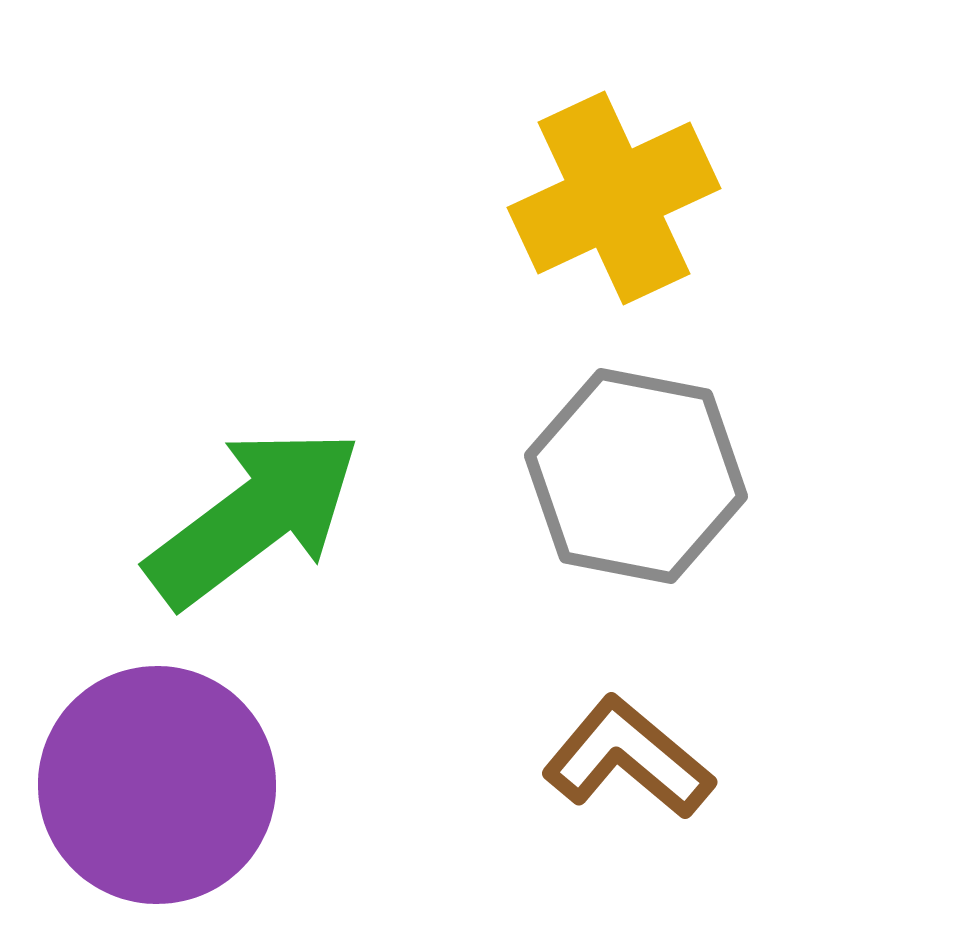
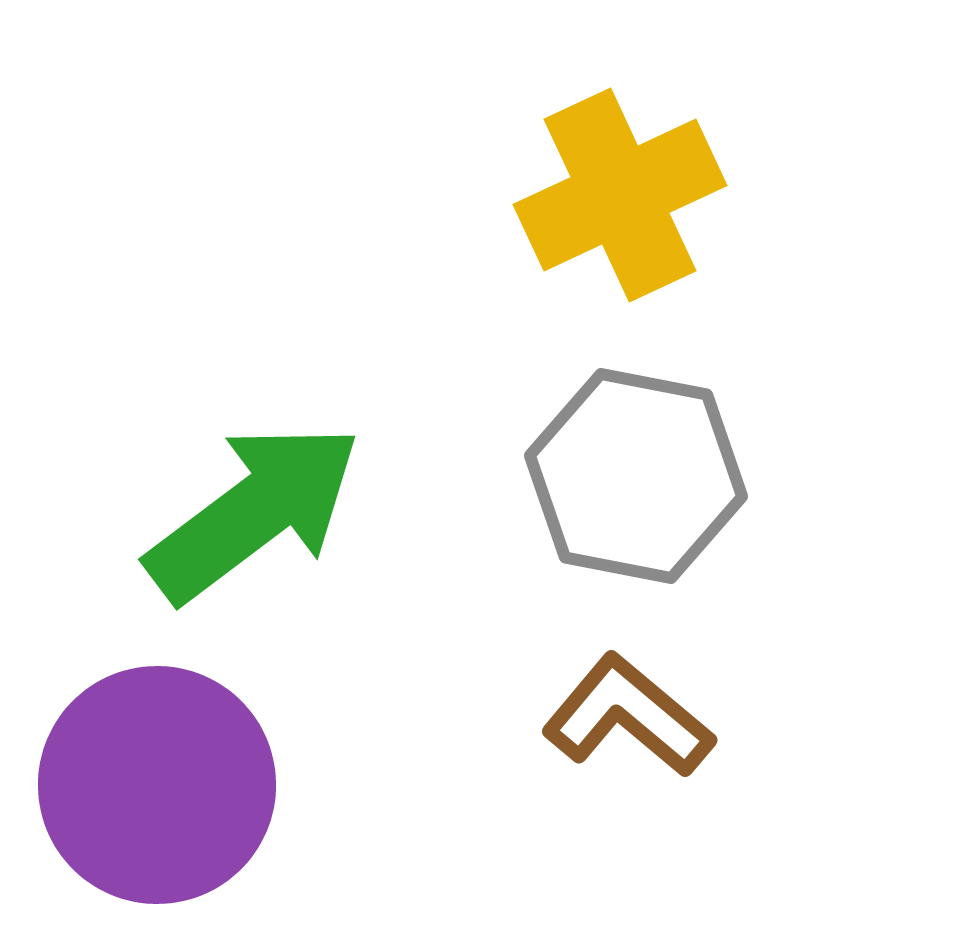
yellow cross: moved 6 px right, 3 px up
green arrow: moved 5 px up
brown L-shape: moved 42 px up
